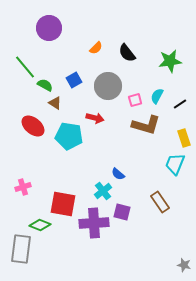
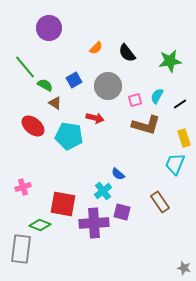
gray star: moved 3 px down
